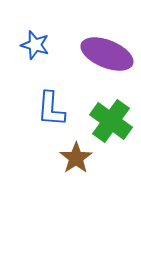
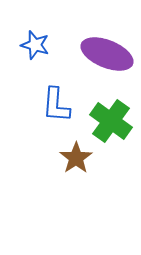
blue L-shape: moved 5 px right, 4 px up
